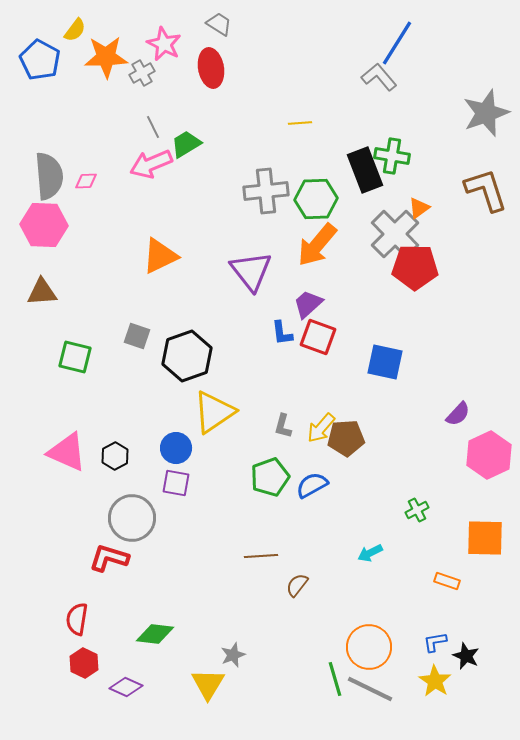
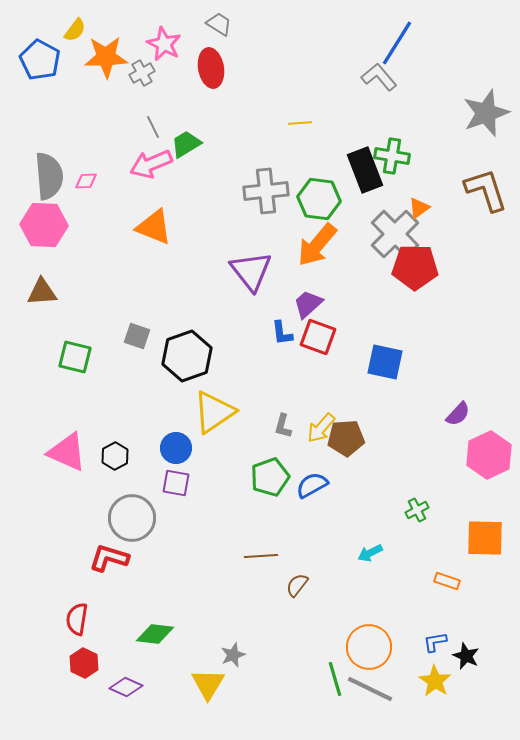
green hexagon at (316, 199): moved 3 px right; rotated 9 degrees clockwise
orange triangle at (160, 256): moved 6 px left, 29 px up; rotated 48 degrees clockwise
